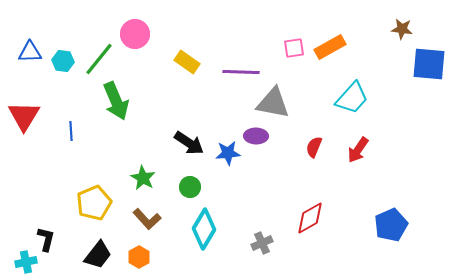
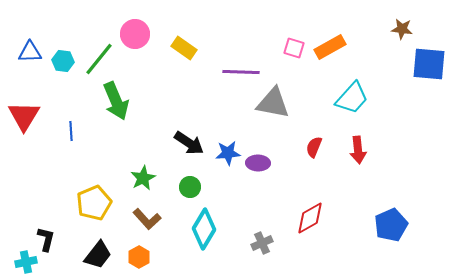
pink square: rotated 25 degrees clockwise
yellow rectangle: moved 3 px left, 14 px up
purple ellipse: moved 2 px right, 27 px down
red arrow: rotated 40 degrees counterclockwise
green star: rotated 15 degrees clockwise
